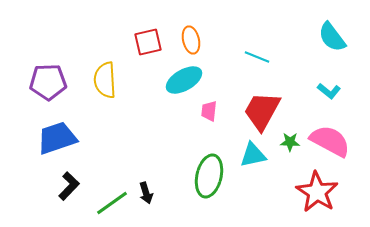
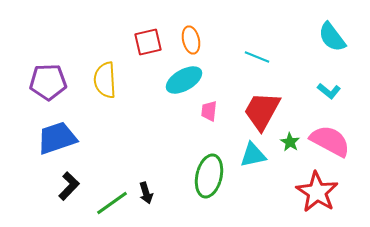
green star: rotated 30 degrees clockwise
